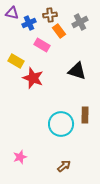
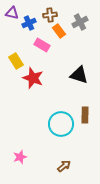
yellow rectangle: rotated 28 degrees clockwise
black triangle: moved 2 px right, 4 px down
